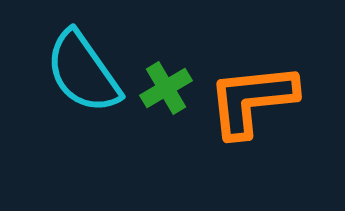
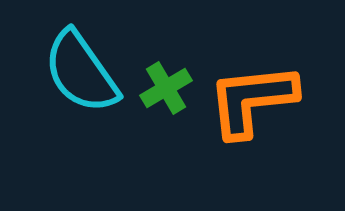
cyan semicircle: moved 2 px left
